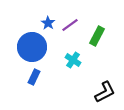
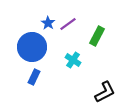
purple line: moved 2 px left, 1 px up
